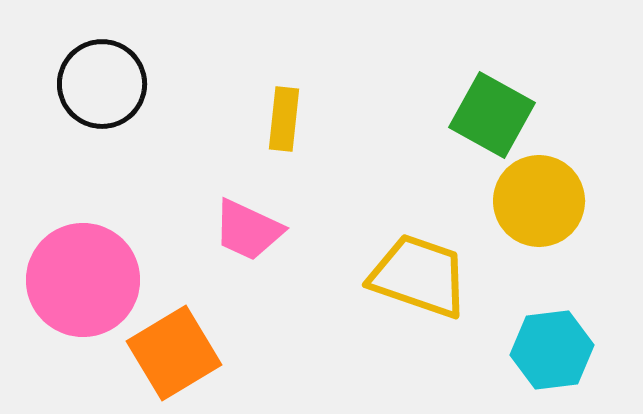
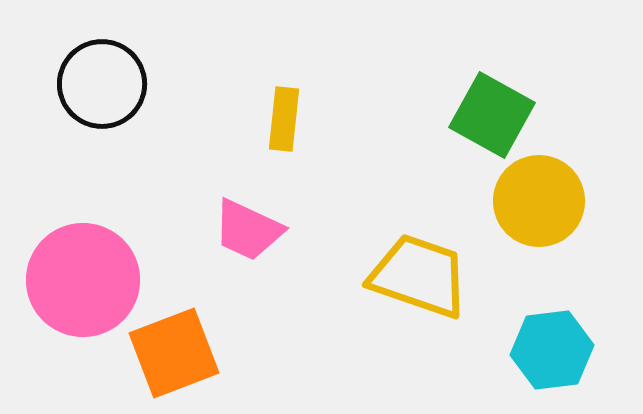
orange square: rotated 10 degrees clockwise
